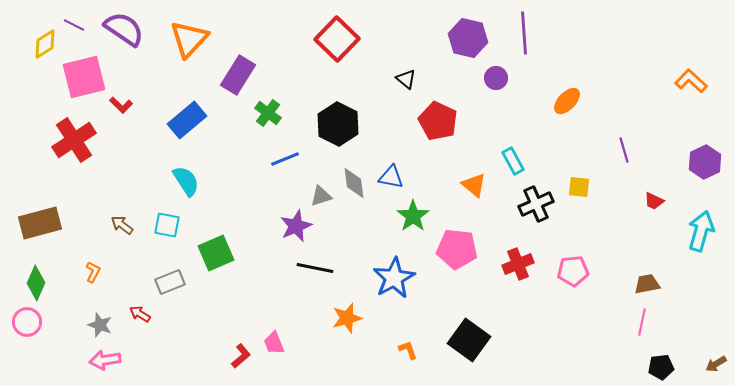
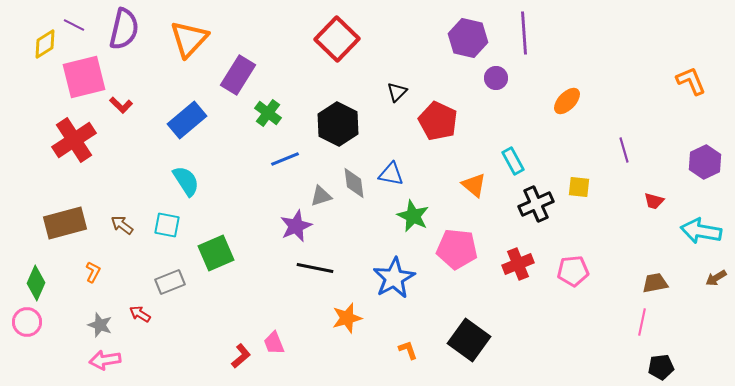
purple semicircle at (124, 29): rotated 69 degrees clockwise
black triangle at (406, 79): moved 9 px left, 13 px down; rotated 35 degrees clockwise
orange L-shape at (691, 81): rotated 24 degrees clockwise
blue triangle at (391, 177): moved 3 px up
red trapezoid at (654, 201): rotated 10 degrees counterclockwise
green star at (413, 216): rotated 12 degrees counterclockwise
brown rectangle at (40, 223): moved 25 px right
cyan arrow at (701, 231): rotated 96 degrees counterclockwise
brown trapezoid at (647, 284): moved 8 px right, 1 px up
brown arrow at (716, 364): moved 86 px up
